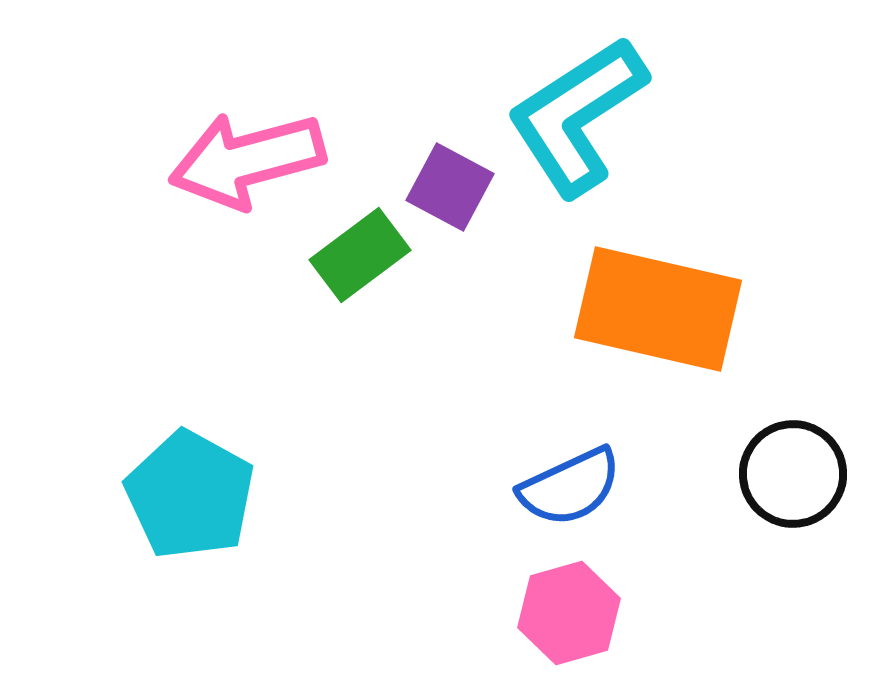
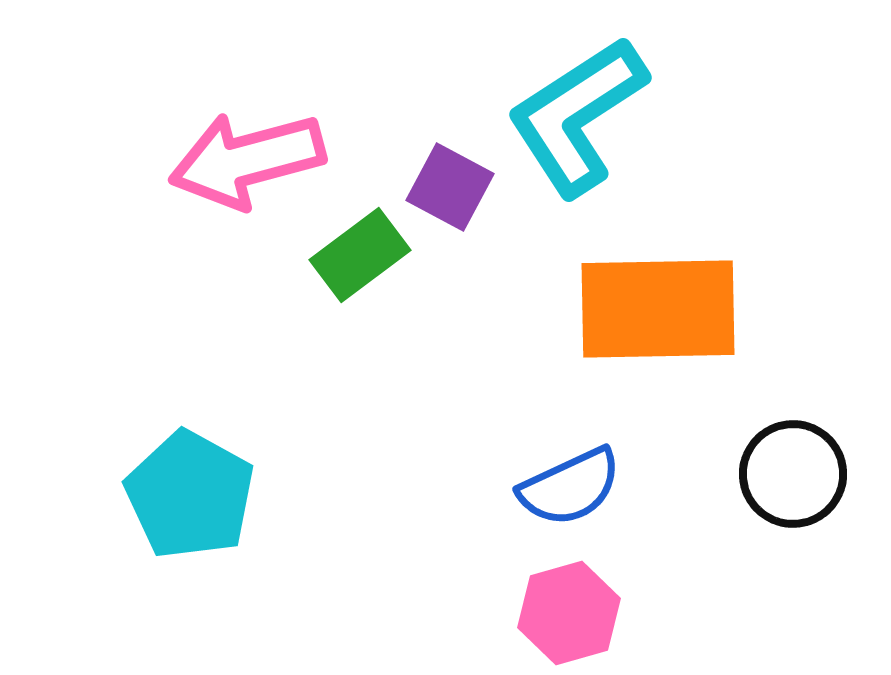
orange rectangle: rotated 14 degrees counterclockwise
